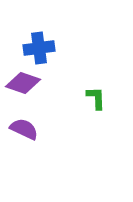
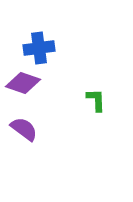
green L-shape: moved 2 px down
purple semicircle: rotated 12 degrees clockwise
